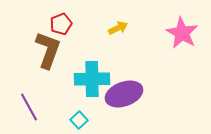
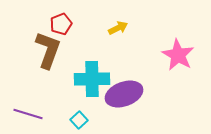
pink star: moved 4 px left, 22 px down
purple line: moved 1 px left, 7 px down; rotated 44 degrees counterclockwise
